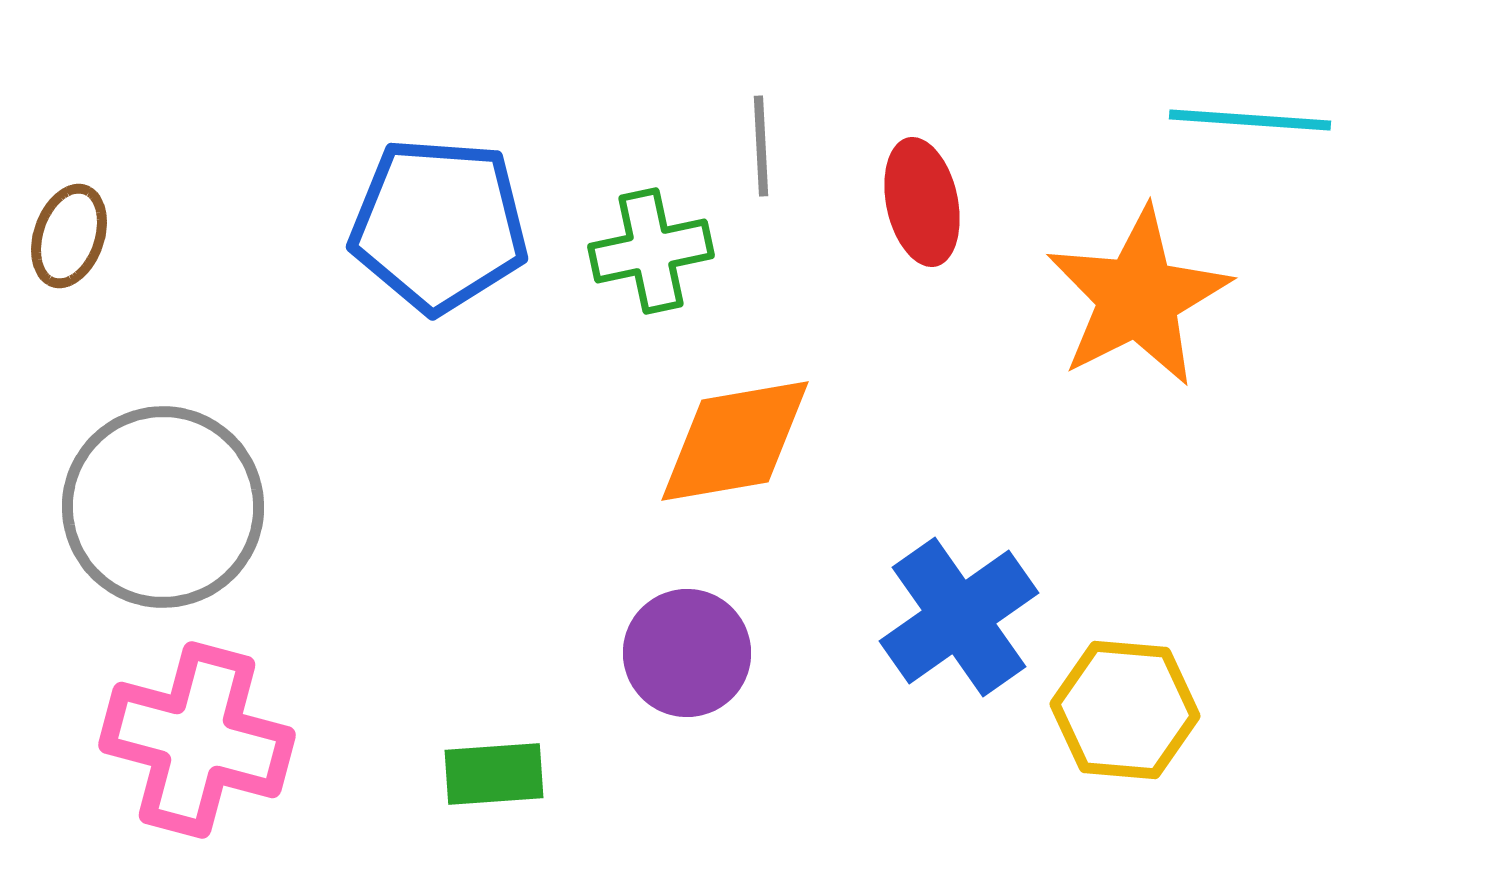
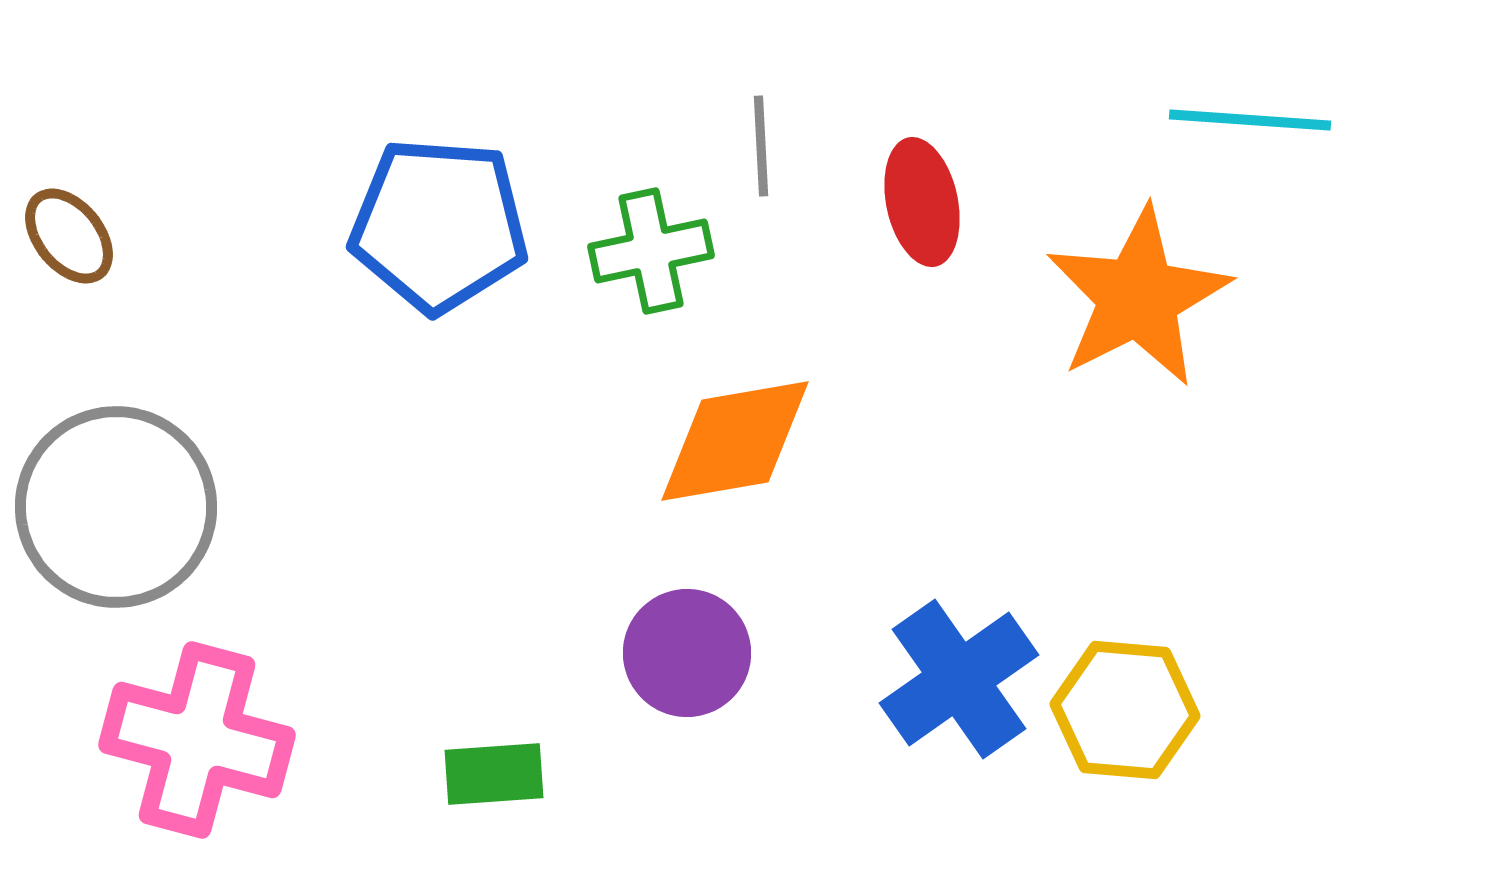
brown ellipse: rotated 58 degrees counterclockwise
gray circle: moved 47 px left
blue cross: moved 62 px down
